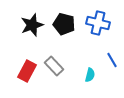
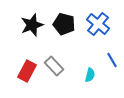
blue cross: moved 1 px down; rotated 25 degrees clockwise
